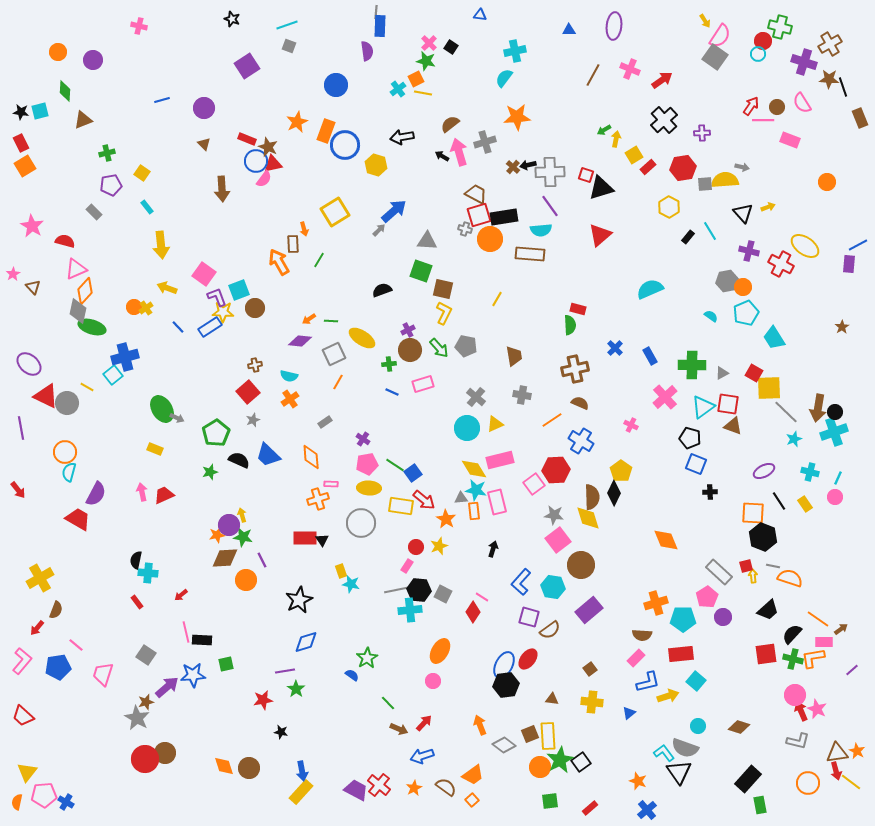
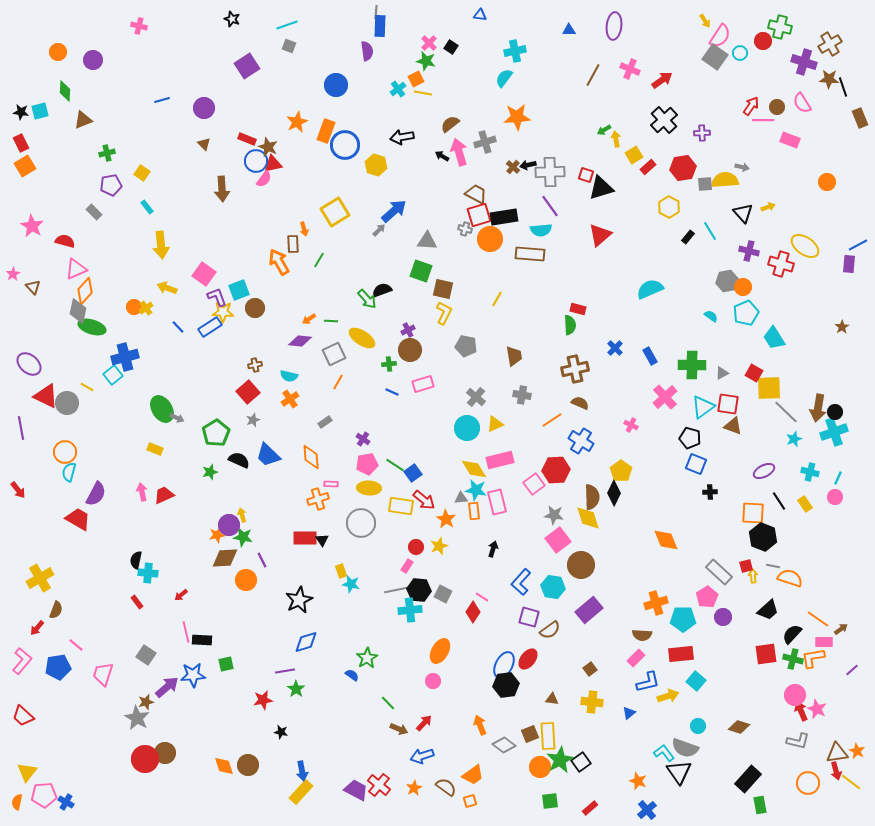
cyan circle at (758, 54): moved 18 px left, 1 px up
yellow arrow at (616, 139): rotated 21 degrees counterclockwise
red cross at (781, 264): rotated 10 degrees counterclockwise
green arrow at (439, 348): moved 72 px left, 49 px up
brown circle at (249, 768): moved 1 px left, 3 px up
orange square at (472, 800): moved 2 px left, 1 px down; rotated 24 degrees clockwise
